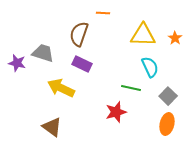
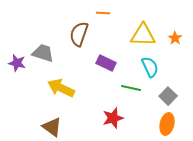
purple rectangle: moved 24 px right, 1 px up
red star: moved 3 px left, 6 px down
